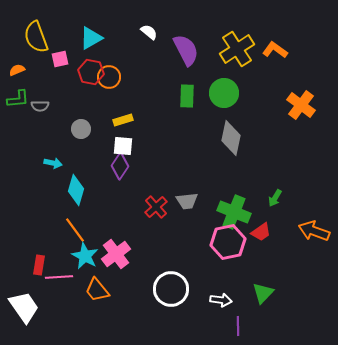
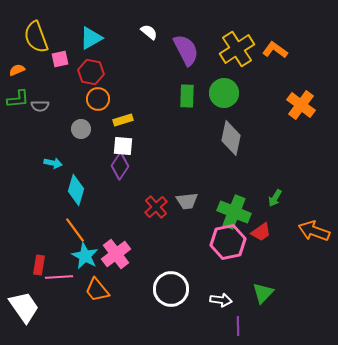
orange circle: moved 11 px left, 22 px down
